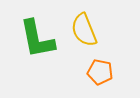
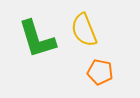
green L-shape: rotated 6 degrees counterclockwise
